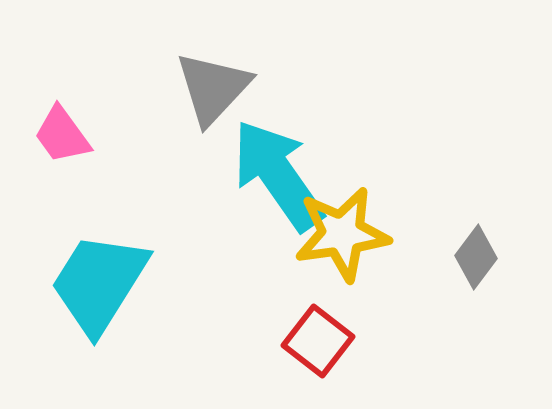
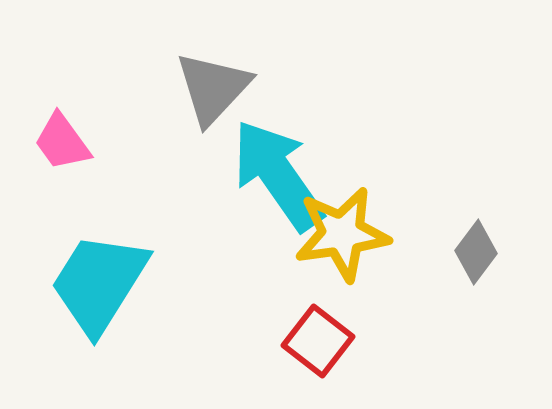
pink trapezoid: moved 7 px down
gray diamond: moved 5 px up
